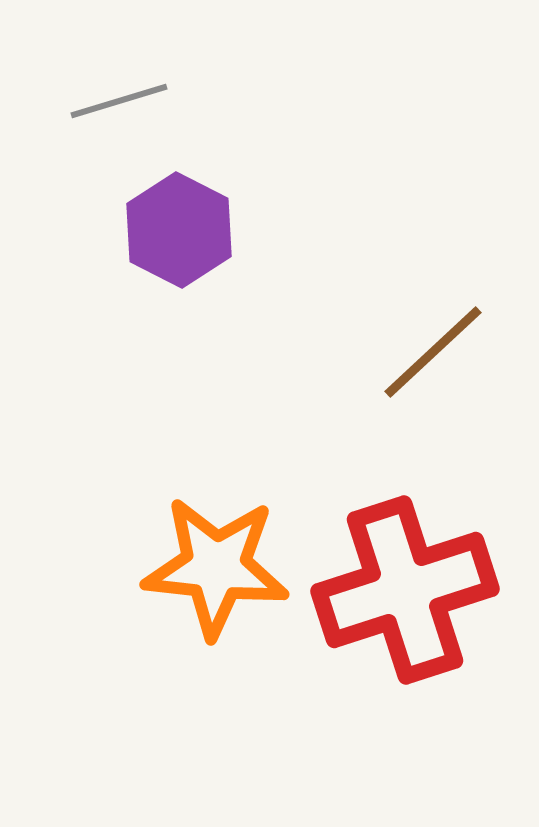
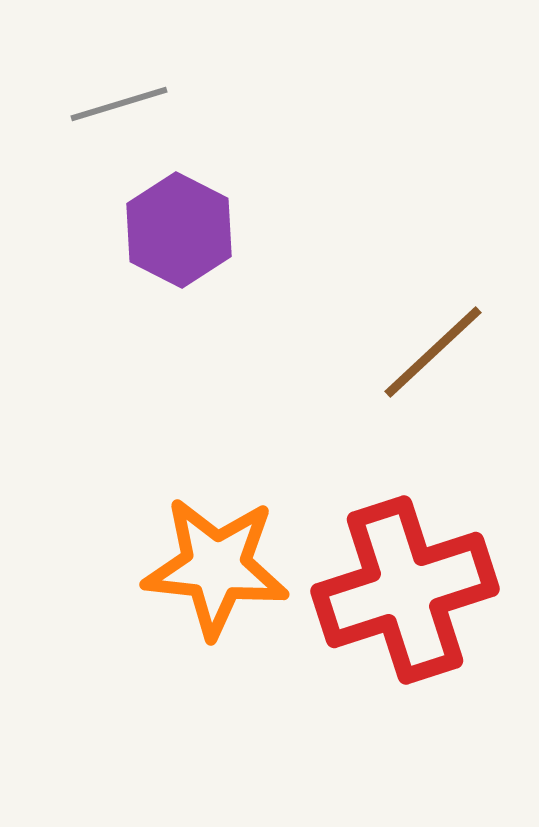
gray line: moved 3 px down
